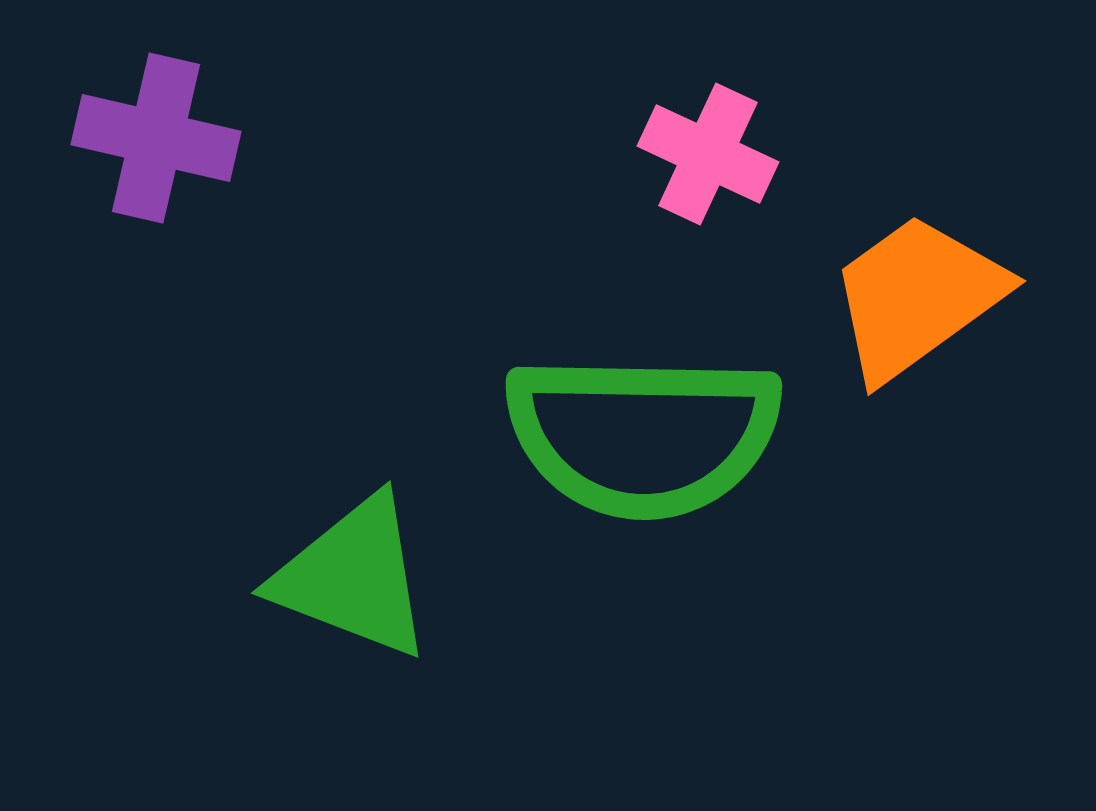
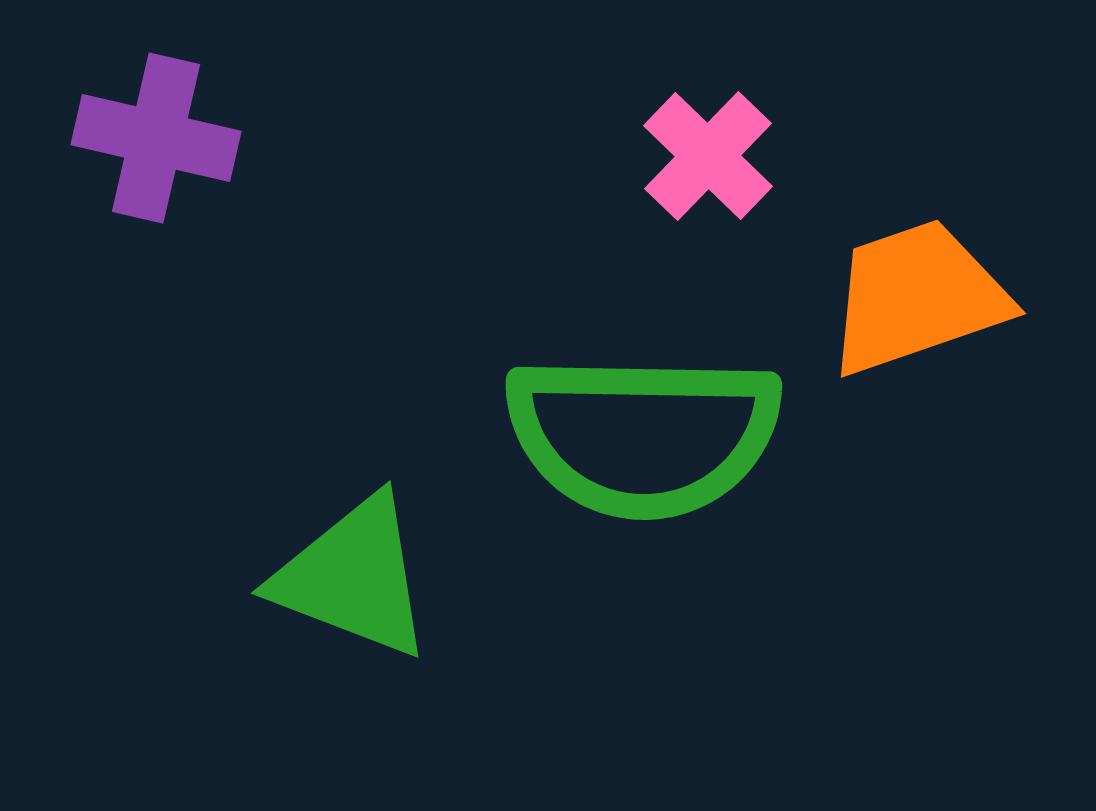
pink cross: moved 2 px down; rotated 19 degrees clockwise
orange trapezoid: rotated 17 degrees clockwise
